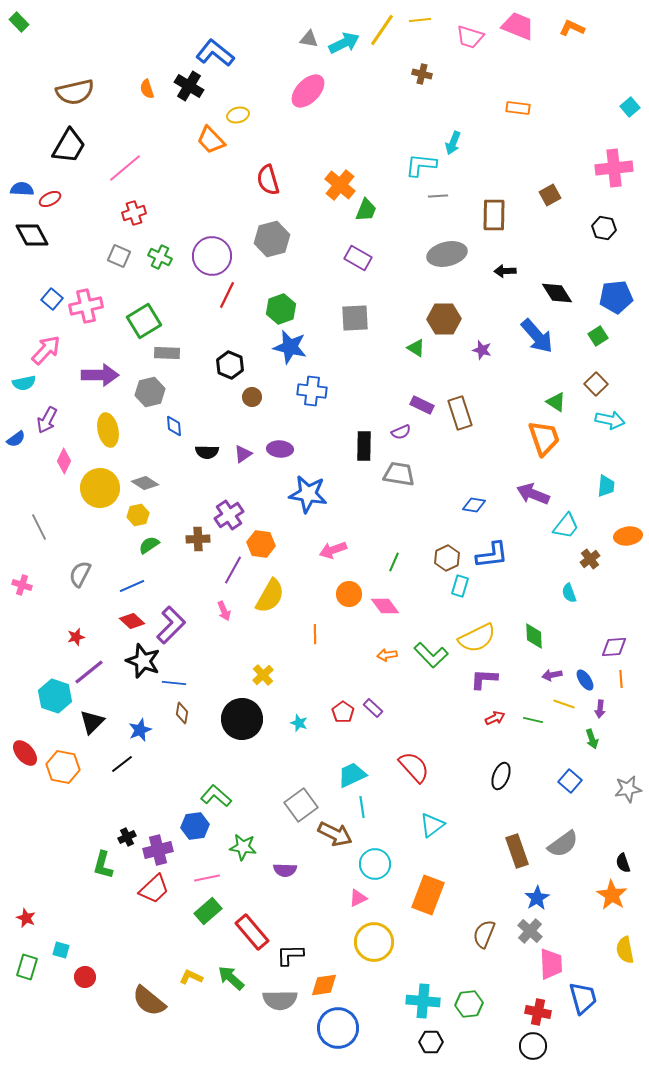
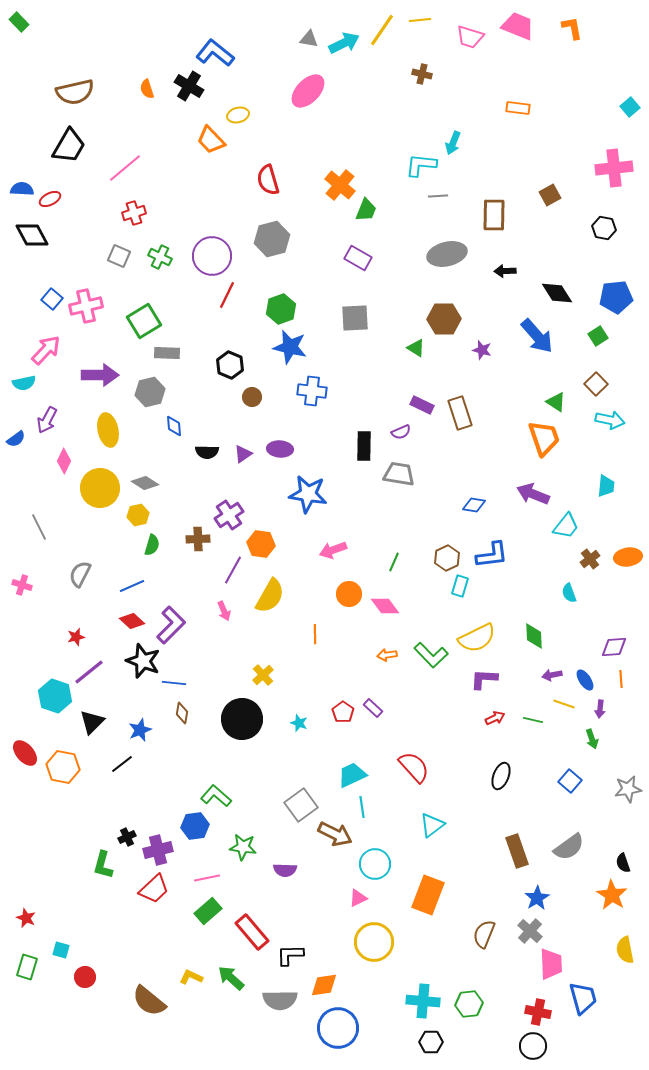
orange L-shape at (572, 28): rotated 55 degrees clockwise
orange ellipse at (628, 536): moved 21 px down
green semicircle at (149, 545): moved 3 px right; rotated 140 degrees clockwise
gray semicircle at (563, 844): moved 6 px right, 3 px down
